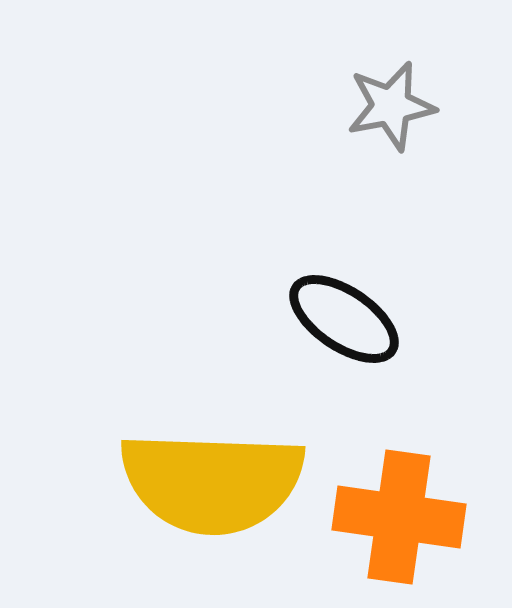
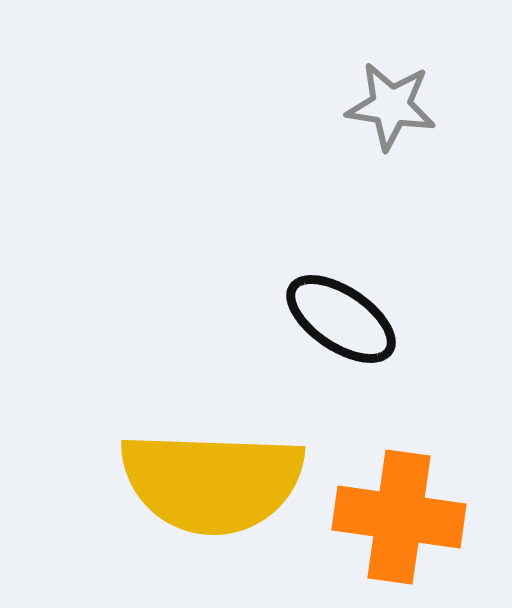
gray star: rotated 20 degrees clockwise
black ellipse: moved 3 px left
